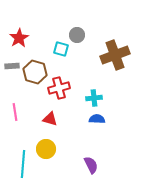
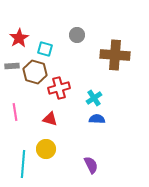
cyan square: moved 16 px left
brown cross: rotated 24 degrees clockwise
cyan cross: rotated 28 degrees counterclockwise
